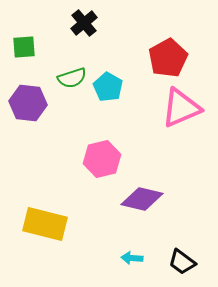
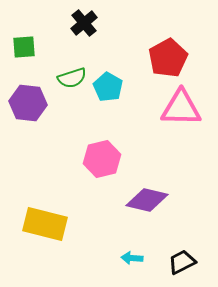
pink triangle: rotated 24 degrees clockwise
purple diamond: moved 5 px right, 1 px down
black trapezoid: rotated 116 degrees clockwise
